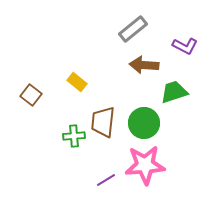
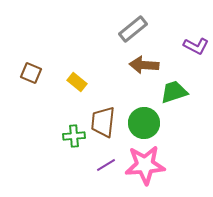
purple L-shape: moved 11 px right
brown square: moved 22 px up; rotated 15 degrees counterclockwise
purple line: moved 15 px up
